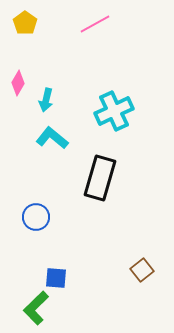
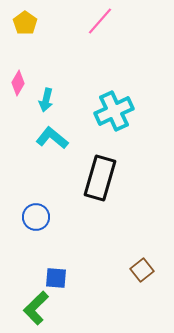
pink line: moved 5 px right, 3 px up; rotated 20 degrees counterclockwise
